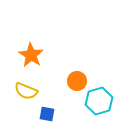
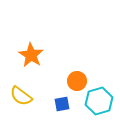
yellow semicircle: moved 5 px left, 5 px down; rotated 15 degrees clockwise
blue square: moved 15 px right, 10 px up; rotated 21 degrees counterclockwise
